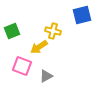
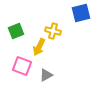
blue square: moved 1 px left, 2 px up
green square: moved 4 px right
yellow arrow: rotated 30 degrees counterclockwise
gray triangle: moved 1 px up
